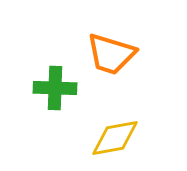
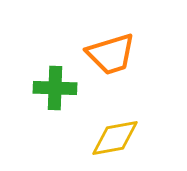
orange trapezoid: rotated 34 degrees counterclockwise
